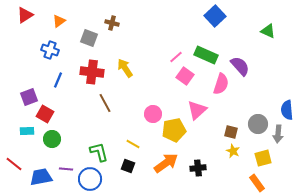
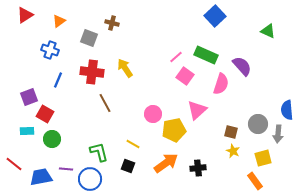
purple semicircle: moved 2 px right
orange rectangle: moved 2 px left, 2 px up
